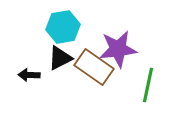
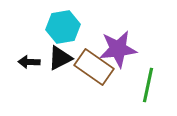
black arrow: moved 13 px up
